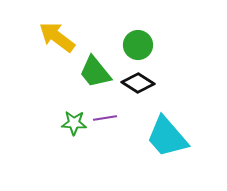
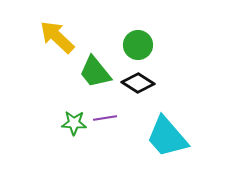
yellow arrow: rotated 6 degrees clockwise
